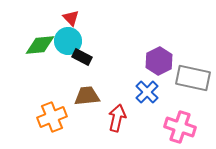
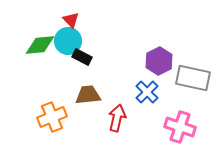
red triangle: moved 2 px down
brown trapezoid: moved 1 px right, 1 px up
